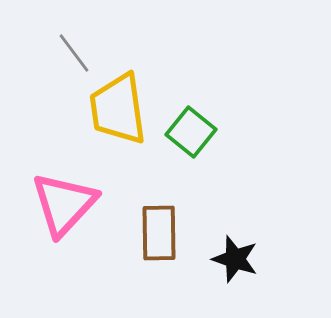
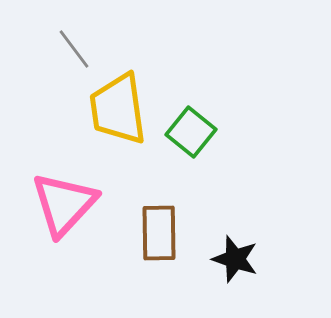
gray line: moved 4 px up
